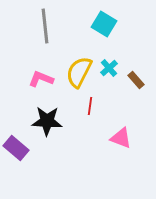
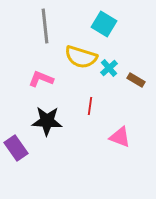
yellow semicircle: moved 2 px right, 15 px up; rotated 100 degrees counterclockwise
brown rectangle: rotated 18 degrees counterclockwise
pink triangle: moved 1 px left, 1 px up
purple rectangle: rotated 15 degrees clockwise
